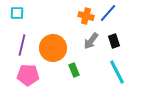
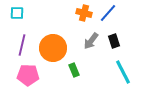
orange cross: moved 2 px left, 3 px up
cyan line: moved 6 px right
